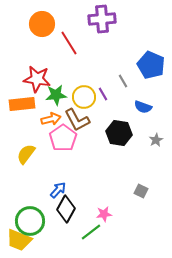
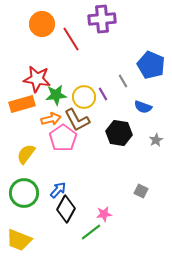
red line: moved 2 px right, 4 px up
orange rectangle: rotated 10 degrees counterclockwise
green circle: moved 6 px left, 28 px up
